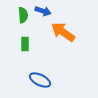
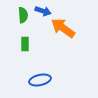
orange arrow: moved 4 px up
blue ellipse: rotated 40 degrees counterclockwise
